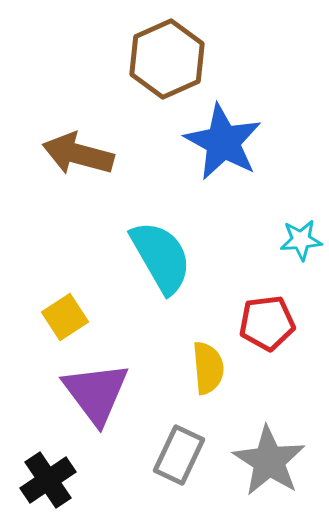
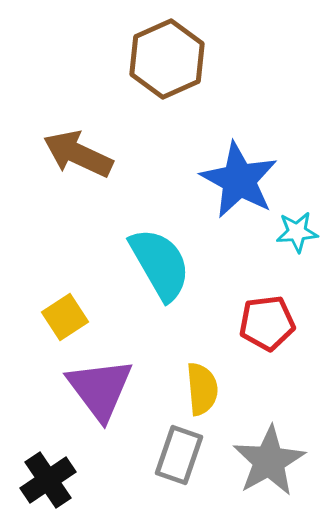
blue star: moved 16 px right, 38 px down
brown arrow: rotated 10 degrees clockwise
cyan star: moved 4 px left, 8 px up
cyan semicircle: moved 1 px left, 7 px down
yellow semicircle: moved 6 px left, 21 px down
purple triangle: moved 4 px right, 4 px up
gray rectangle: rotated 6 degrees counterclockwise
gray star: rotated 10 degrees clockwise
